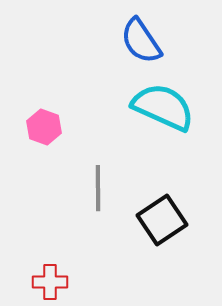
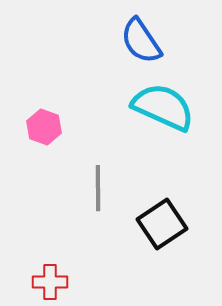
black square: moved 4 px down
